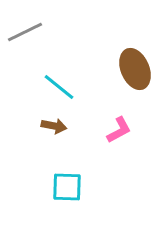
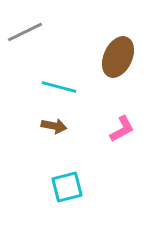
brown ellipse: moved 17 px left, 12 px up; rotated 48 degrees clockwise
cyan line: rotated 24 degrees counterclockwise
pink L-shape: moved 3 px right, 1 px up
cyan square: rotated 16 degrees counterclockwise
